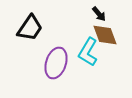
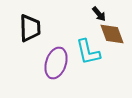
black trapezoid: rotated 36 degrees counterclockwise
brown diamond: moved 7 px right, 1 px up
cyan L-shape: rotated 44 degrees counterclockwise
